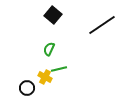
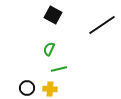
black square: rotated 12 degrees counterclockwise
yellow cross: moved 5 px right, 12 px down; rotated 24 degrees counterclockwise
